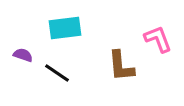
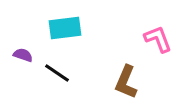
brown L-shape: moved 5 px right, 16 px down; rotated 28 degrees clockwise
